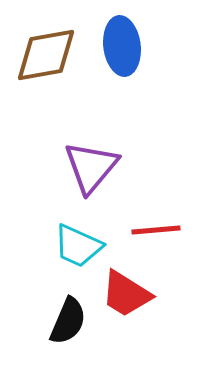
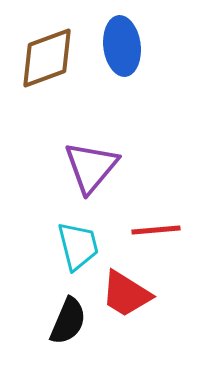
brown diamond: moved 1 px right, 3 px down; rotated 10 degrees counterclockwise
cyan trapezoid: rotated 128 degrees counterclockwise
